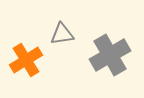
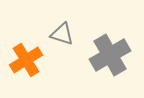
gray triangle: rotated 25 degrees clockwise
